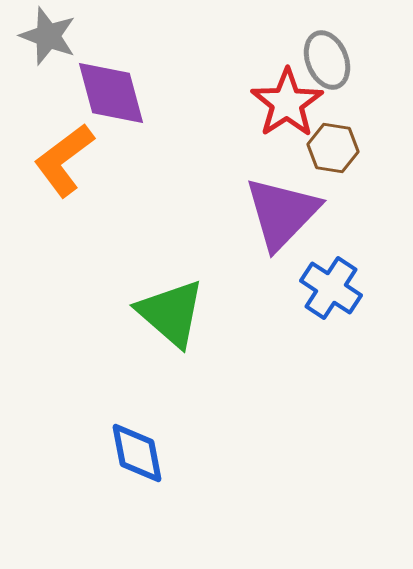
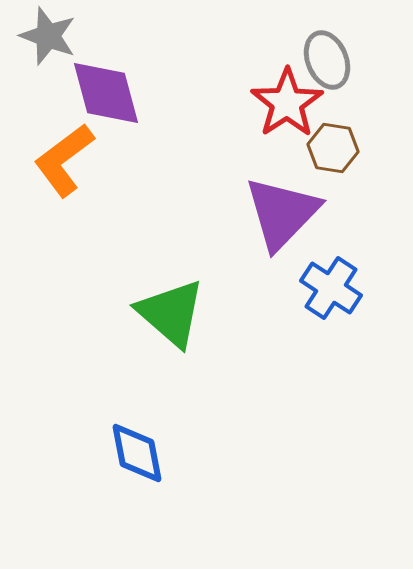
purple diamond: moved 5 px left
